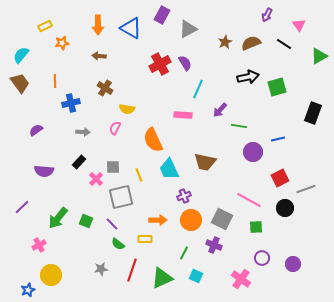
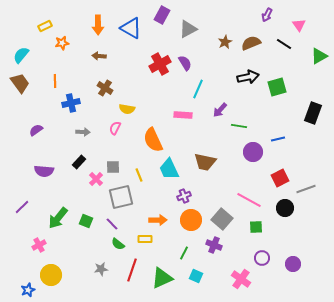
gray square at (222, 219): rotated 15 degrees clockwise
